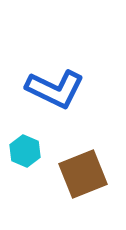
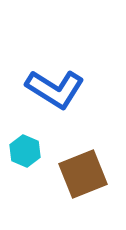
blue L-shape: rotated 6 degrees clockwise
